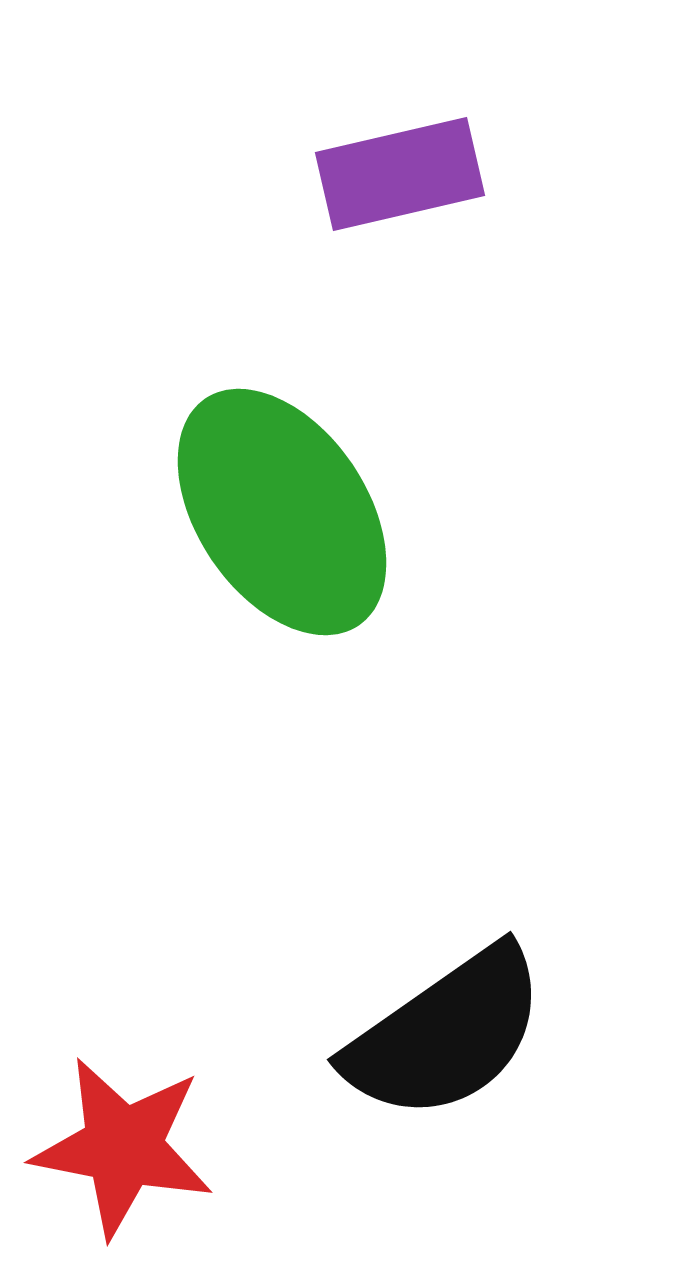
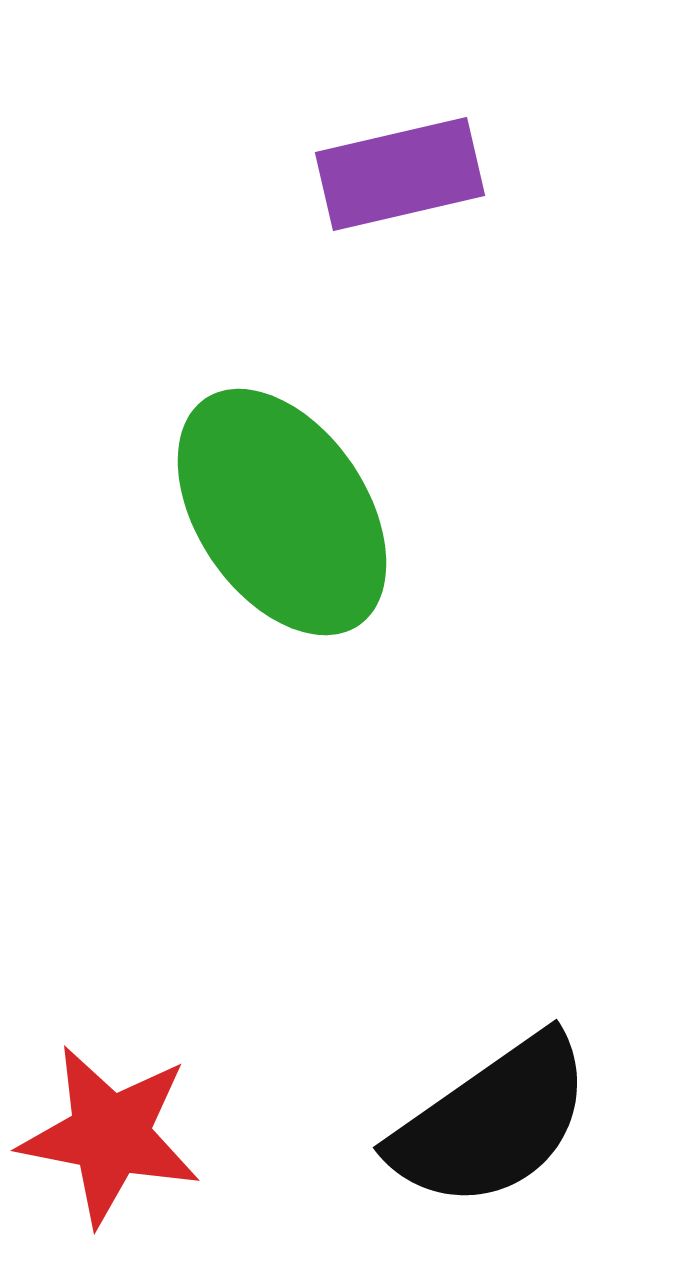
black semicircle: moved 46 px right, 88 px down
red star: moved 13 px left, 12 px up
